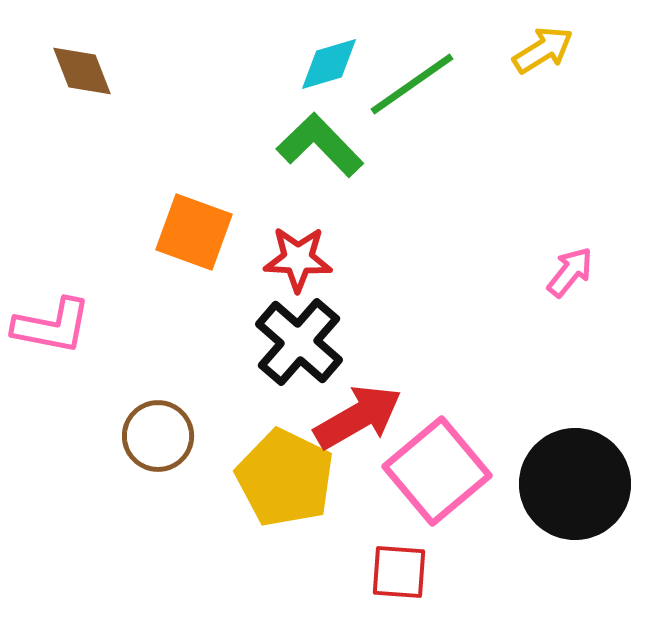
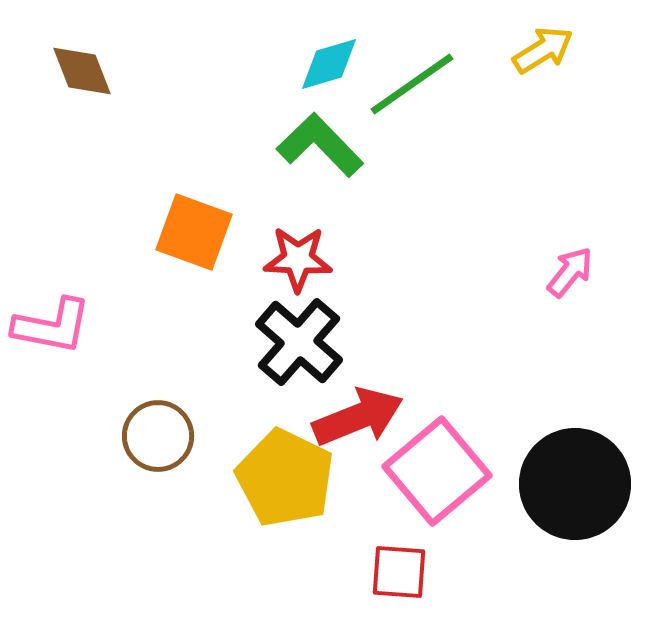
red arrow: rotated 8 degrees clockwise
